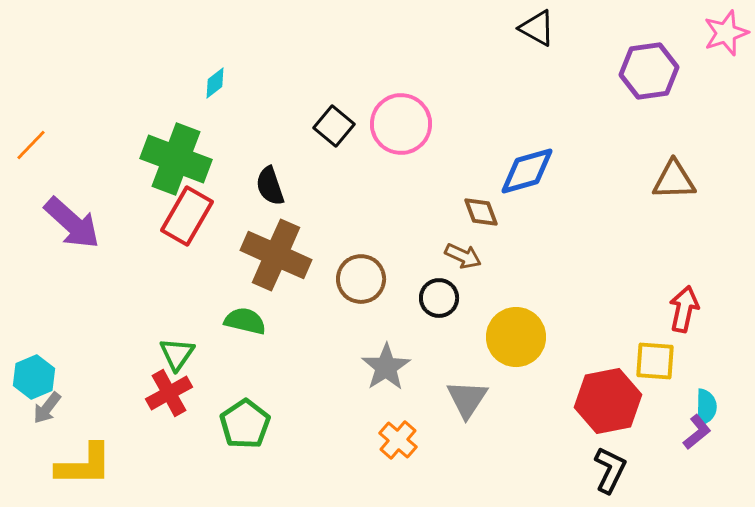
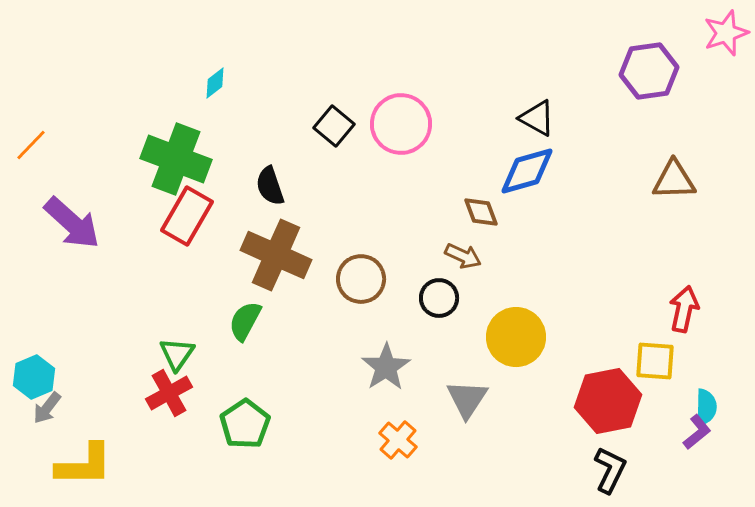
black triangle: moved 90 px down
green semicircle: rotated 75 degrees counterclockwise
